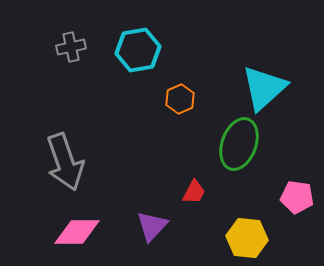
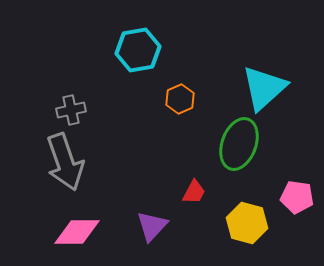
gray cross: moved 63 px down
yellow hexagon: moved 15 px up; rotated 9 degrees clockwise
